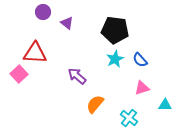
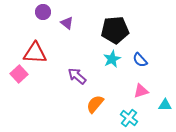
black pentagon: rotated 12 degrees counterclockwise
cyan star: moved 3 px left
pink triangle: moved 1 px left, 3 px down
